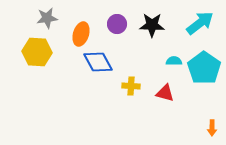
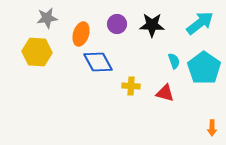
cyan semicircle: rotated 70 degrees clockwise
